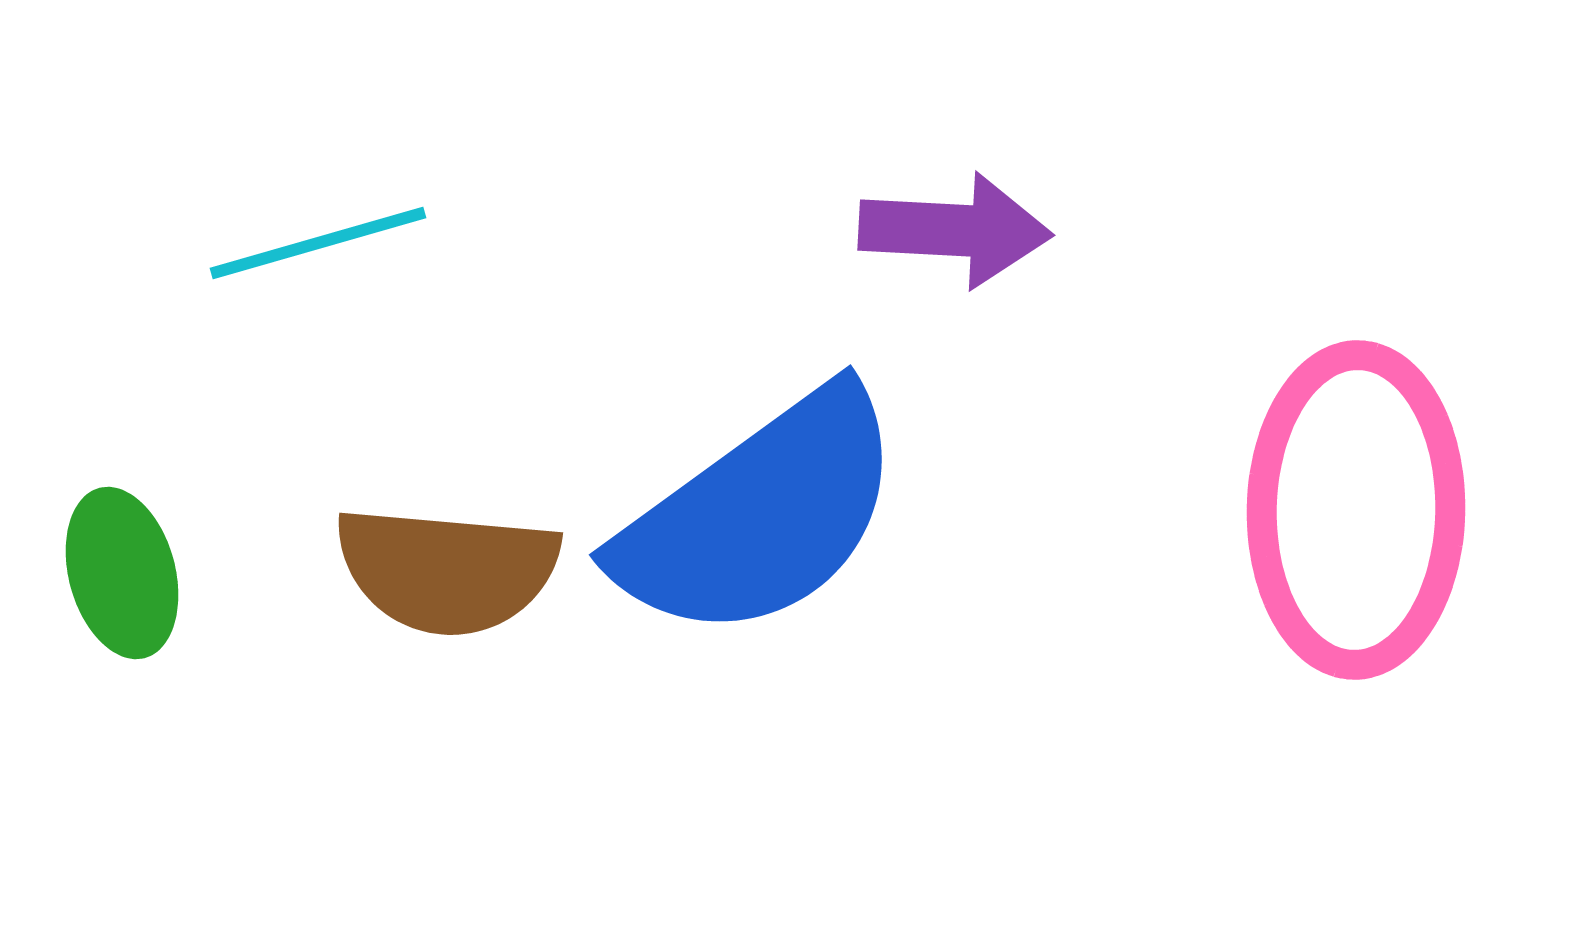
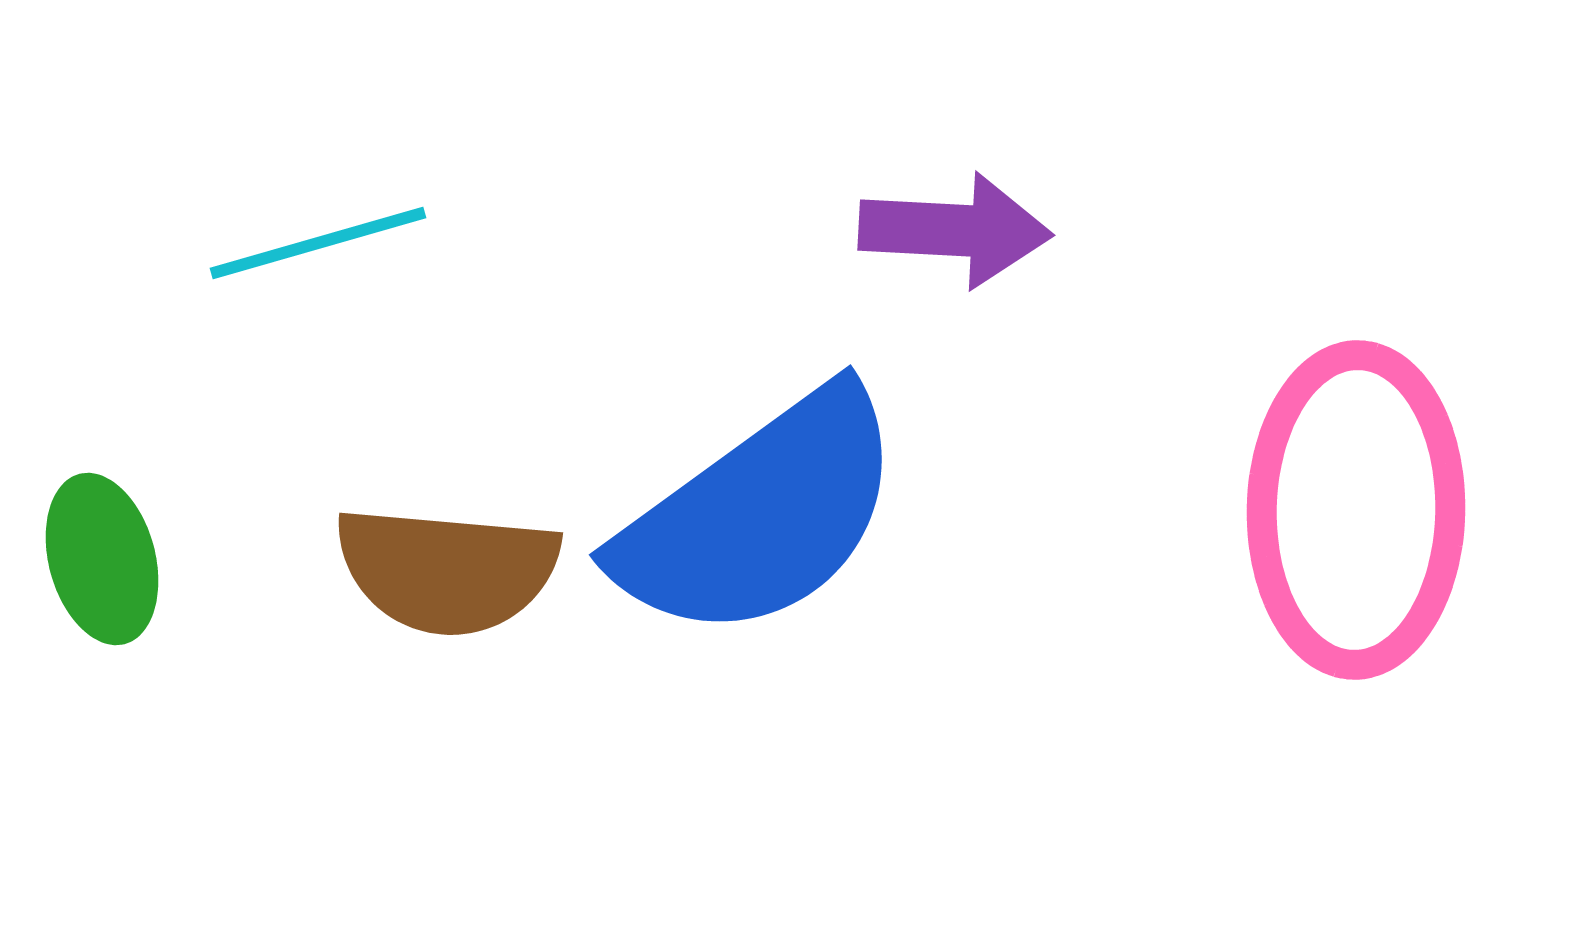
green ellipse: moved 20 px left, 14 px up
